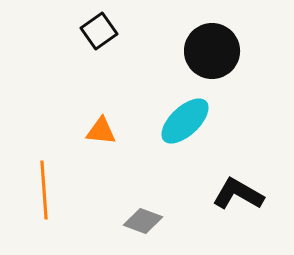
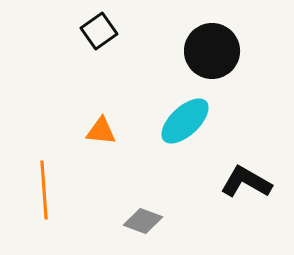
black L-shape: moved 8 px right, 12 px up
